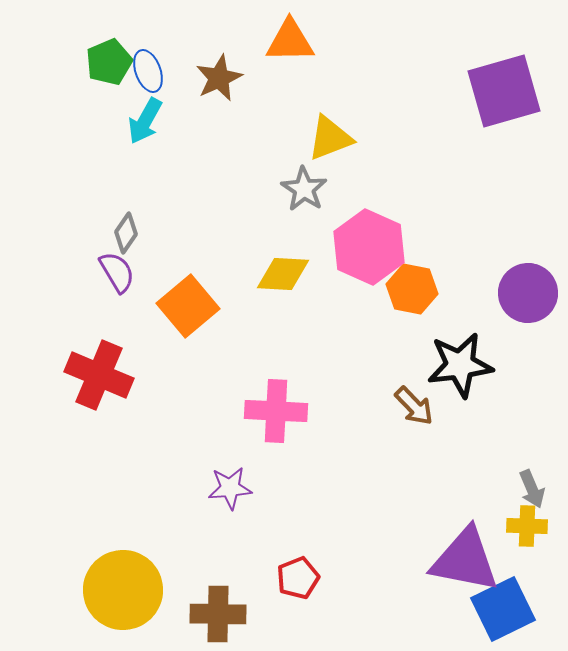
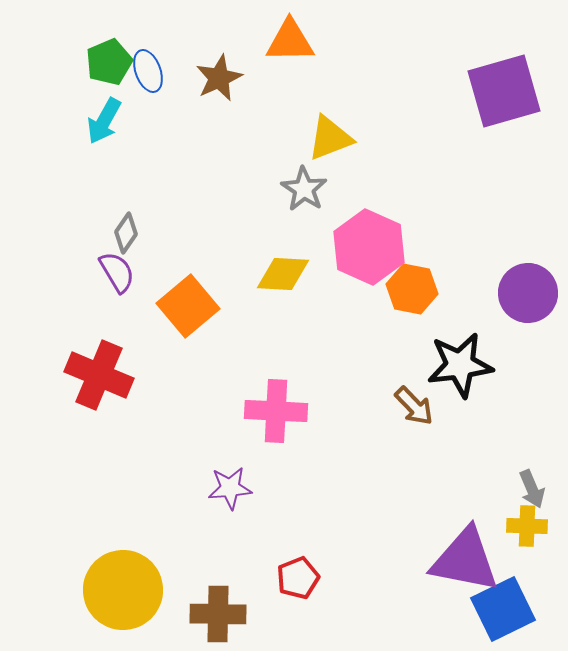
cyan arrow: moved 41 px left
